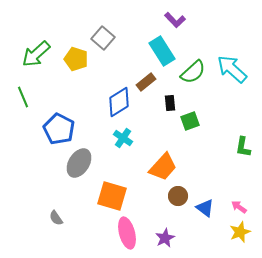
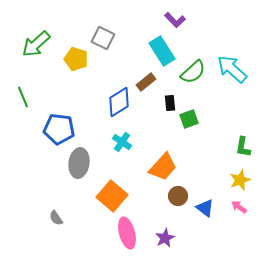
gray square: rotated 15 degrees counterclockwise
green arrow: moved 10 px up
green square: moved 1 px left, 2 px up
blue pentagon: rotated 20 degrees counterclockwise
cyan cross: moved 1 px left, 4 px down
gray ellipse: rotated 24 degrees counterclockwise
orange square: rotated 24 degrees clockwise
yellow star: moved 52 px up
